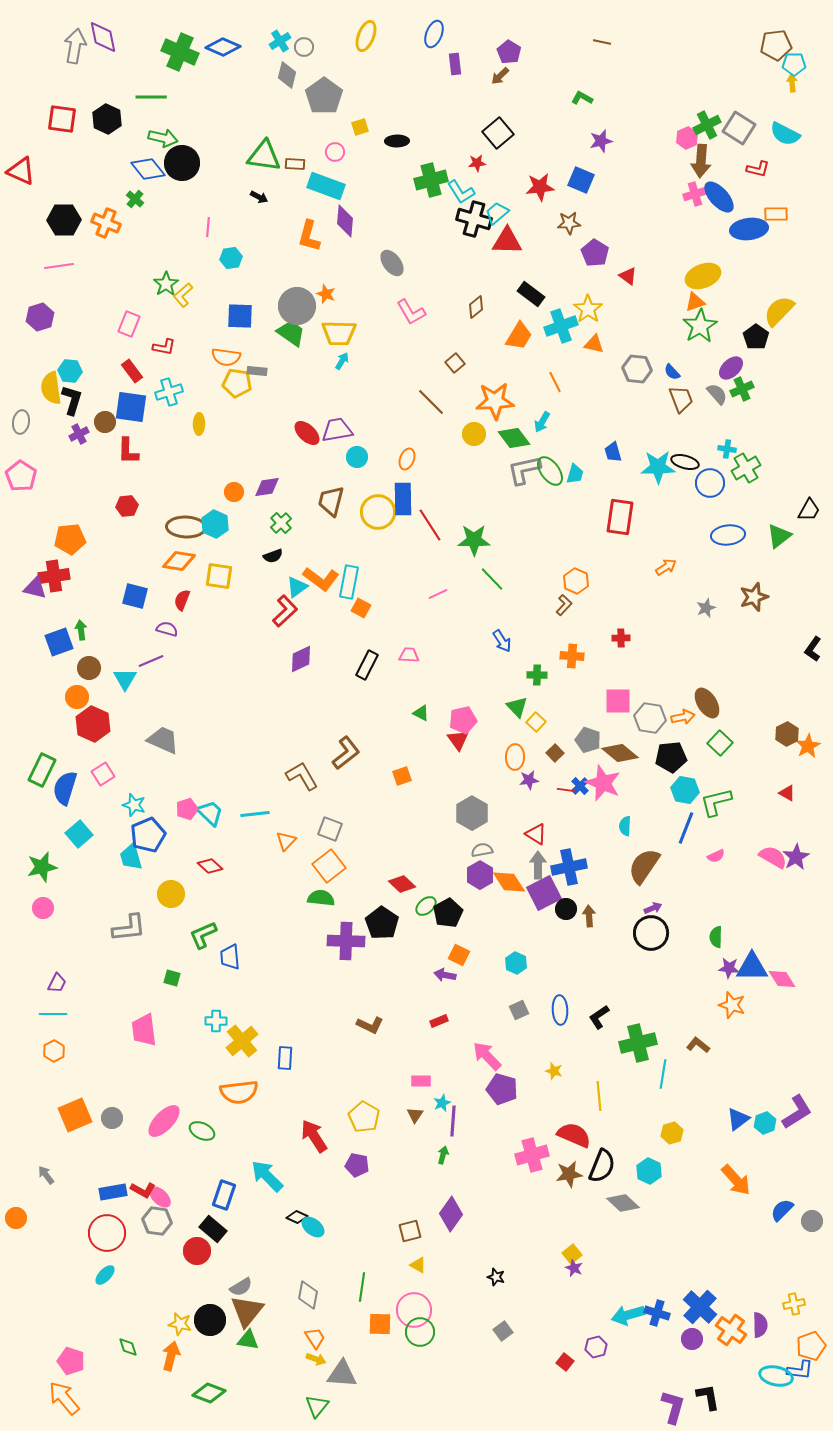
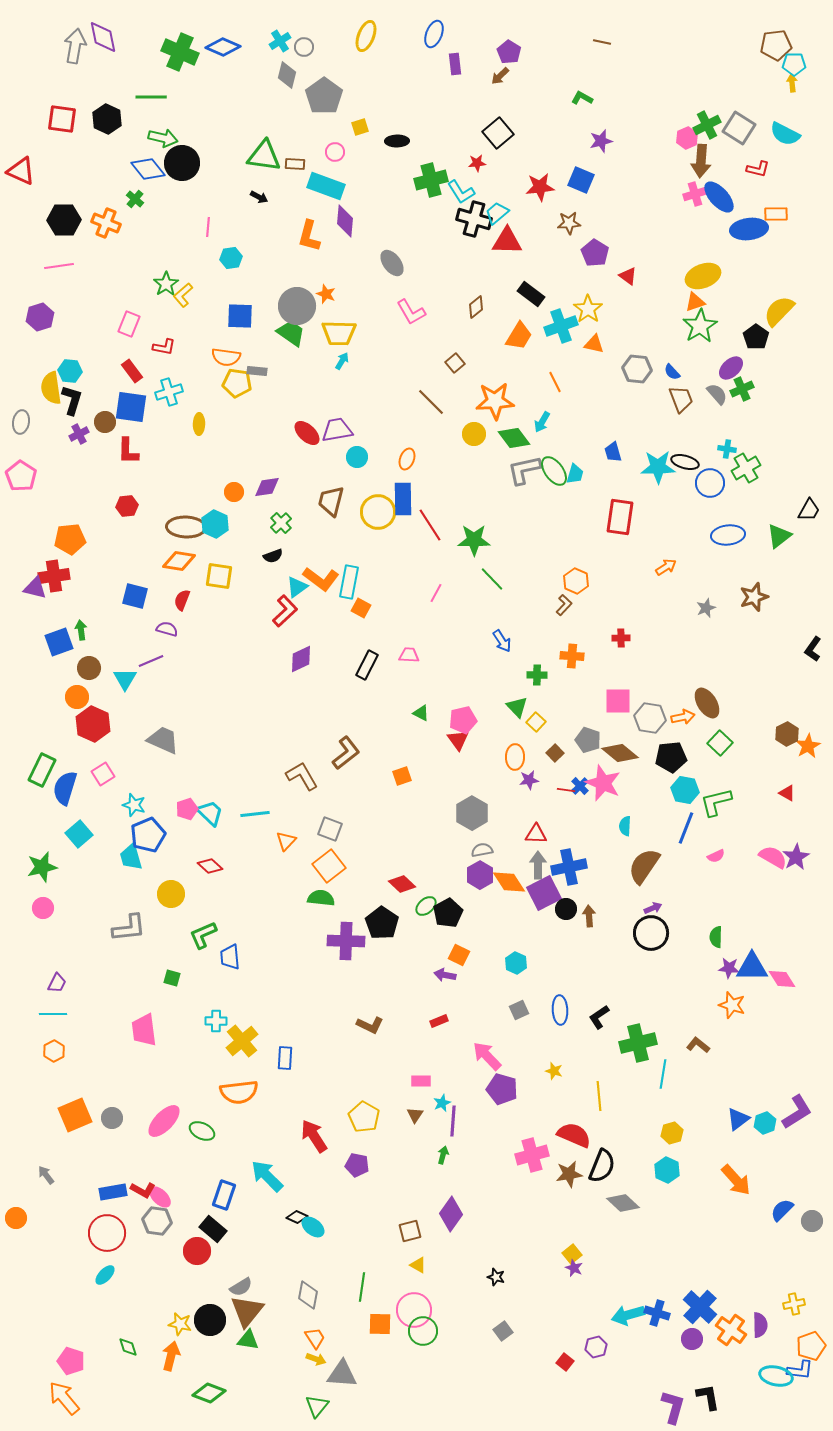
green ellipse at (550, 471): moved 4 px right
pink line at (438, 594): moved 2 px left, 1 px up; rotated 36 degrees counterclockwise
red triangle at (536, 834): rotated 30 degrees counterclockwise
cyan hexagon at (649, 1171): moved 18 px right, 1 px up
green circle at (420, 1332): moved 3 px right, 1 px up
